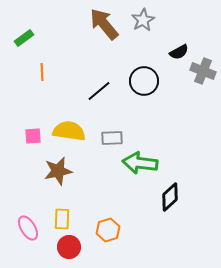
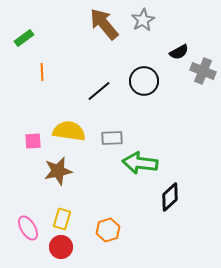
pink square: moved 5 px down
yellow rectangle: rotated 15 degrees clockwise
red circle: moved 8 px left
